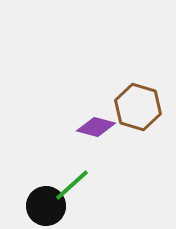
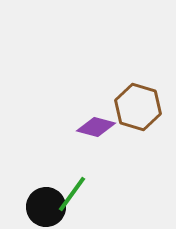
green line: moved 9 px down; rotated 12 degrees counterclockwise
black circle: moved 1 px down
